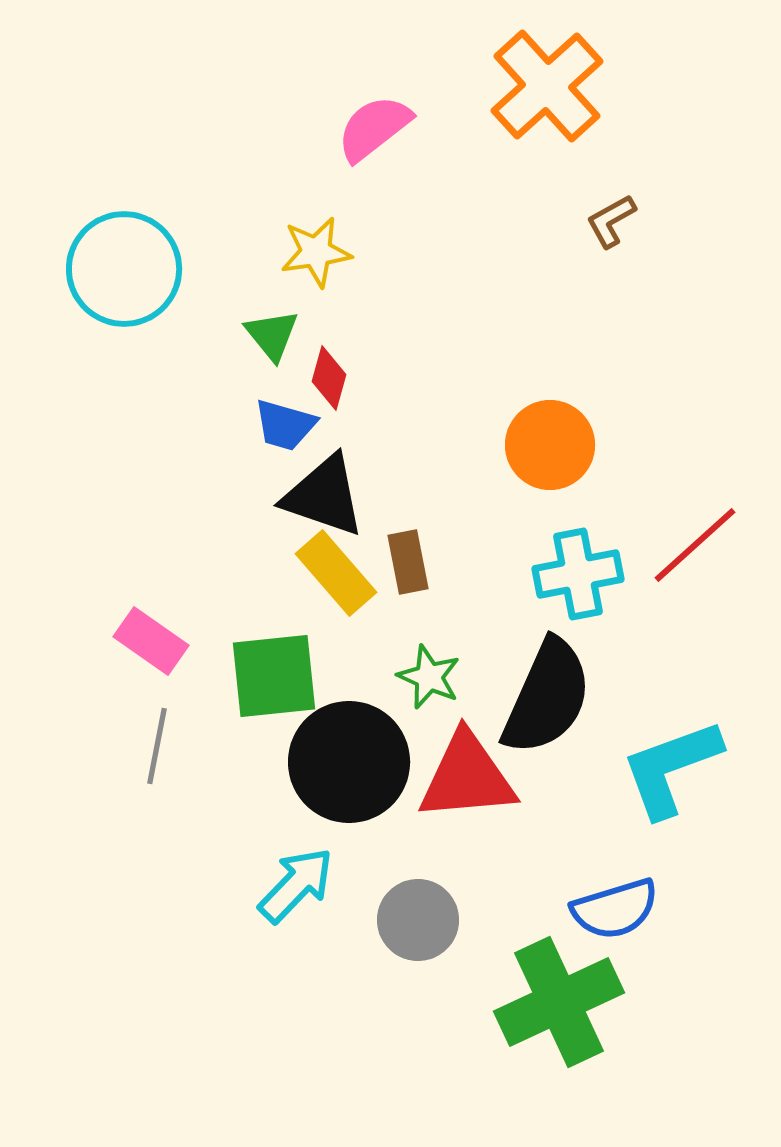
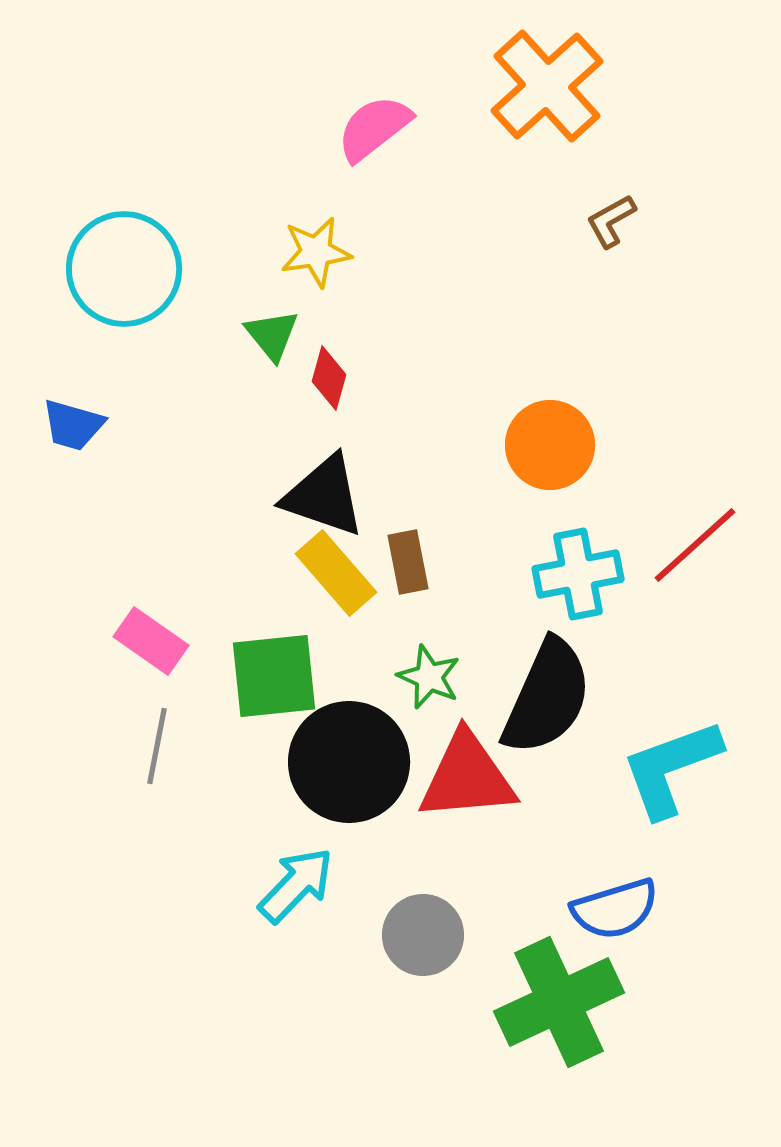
blue trapezoid: moved 212 px left
gray circle: moved 5 px right, 15 px down
